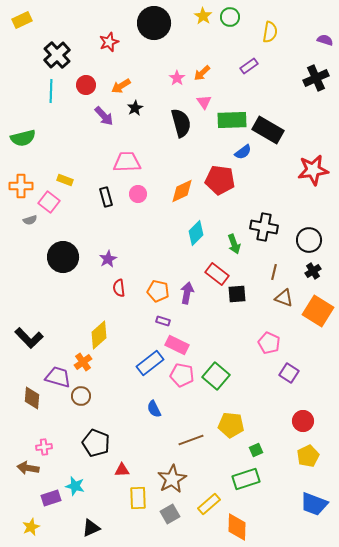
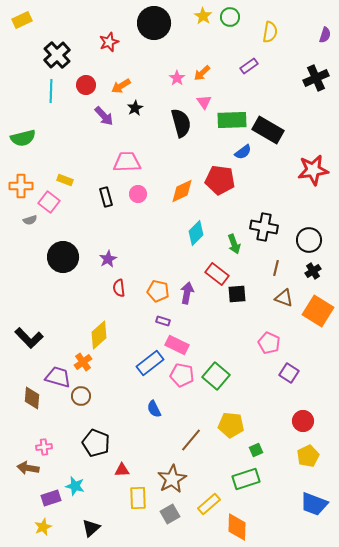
purple semicircle at (325, 40): moved 5 px up; rotated 91 degrees clockwise
brown line at (274, 272): moved 2 px right, 4 px up
brown line at (191, 440): rotated 30 degrees counterclockwise
yellow star at (31, 527): moved 12 px right
black triangle at (91, 528): rotated 18 degrees counterclockwise
